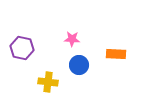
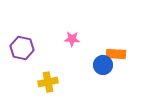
blue circle: moved 24 px right
yellow cross: rotated 18 degrees counterclockwise
